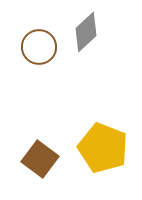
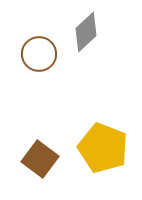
brown circle: moved 7 px down
